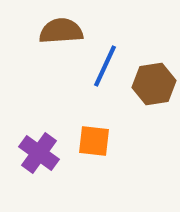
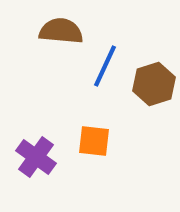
brown semicircle: rotated 9 degrees clockwise
brown hexagon: rotated 9 degrees counterclockwise
purple cross: moved 3 px left, 4 px down
